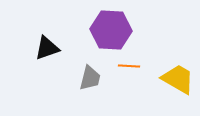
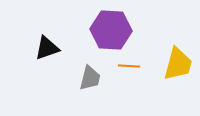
yellow trapezoid: moved 15 px up; rotated 75 degrees clockwise
